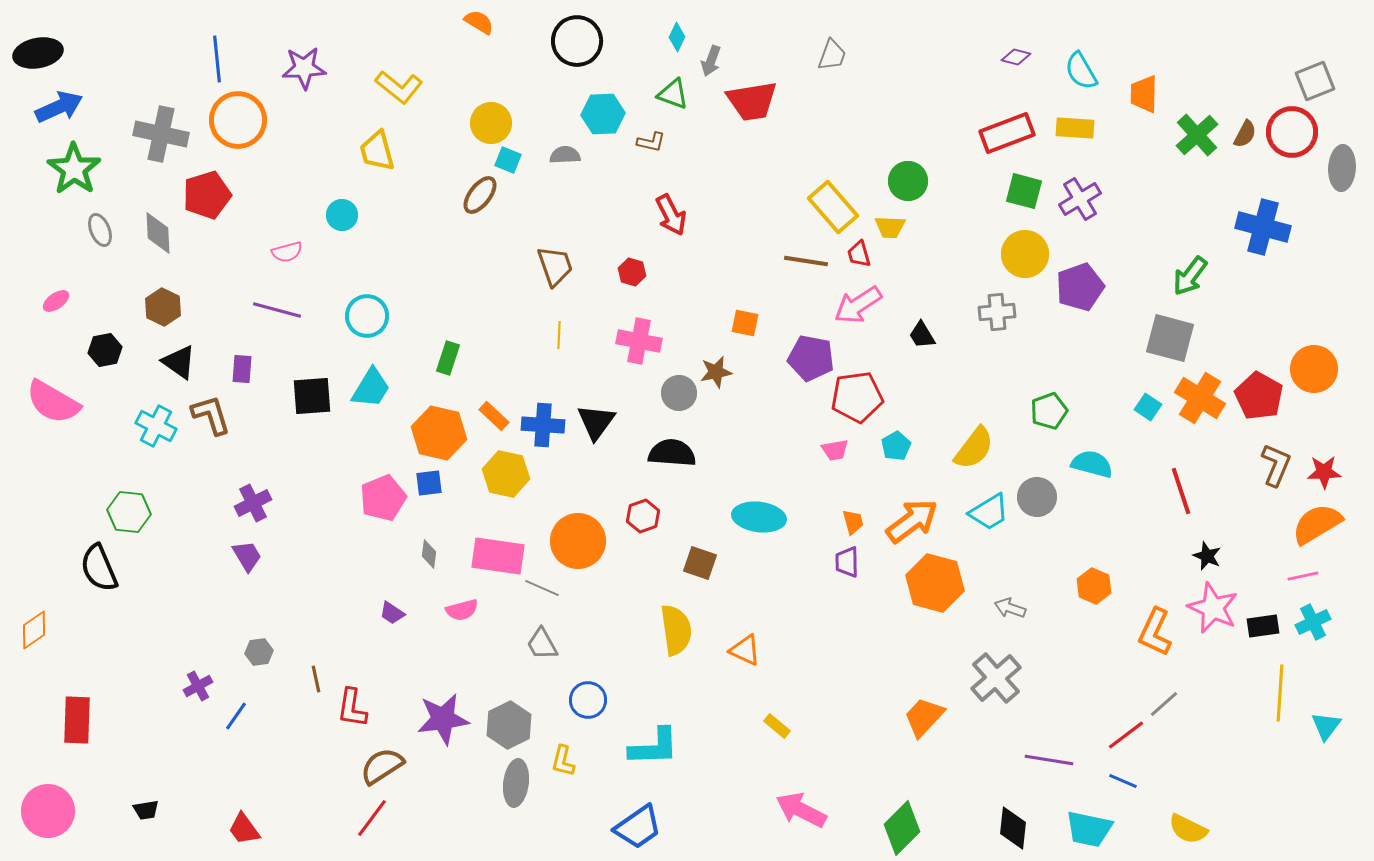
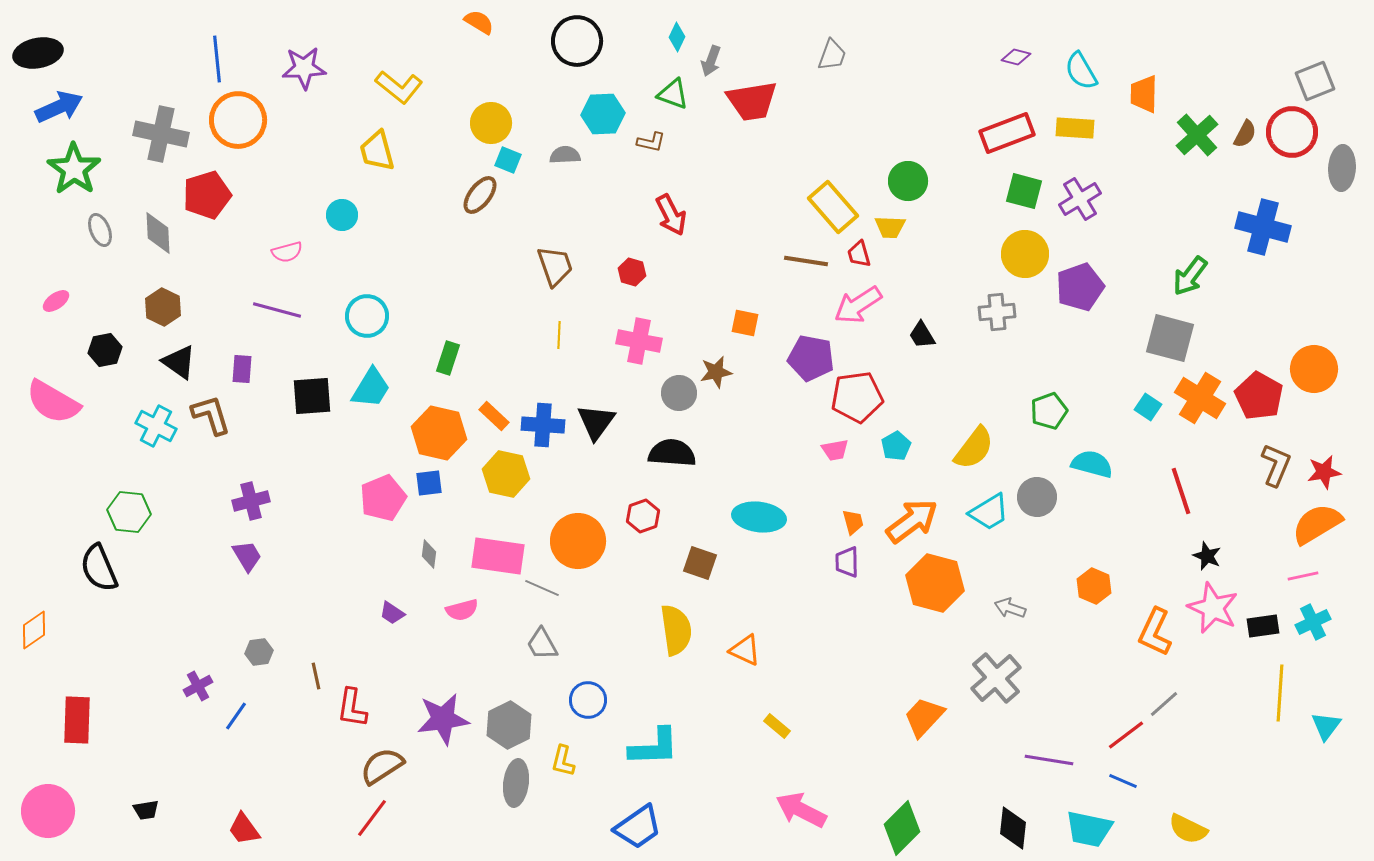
red star at (1324, 472): rotated 8 degrees counterclockwise
purple cross at (253, 503): moved 2 px left, 2 px up; rotated 12 degrees clockwise
brown line at (316, 679): moved 3 px up
